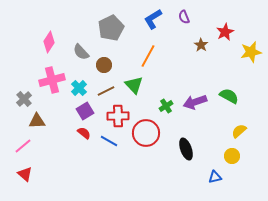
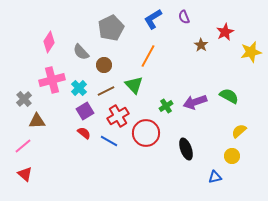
red cross: rotated 30 degrees counterclockwise
